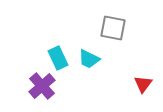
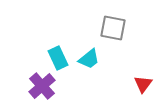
cyan trapezoid: rotated 65 degrees counterclockwise
